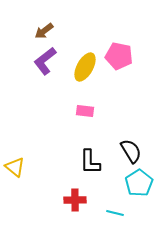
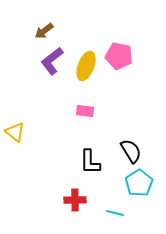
purple L-shape: moved 7 px right
yellow ellipse: moved 1 px right, 1 px up; rotated 8 degrees counterclockwise
yellow triangle: moved 35 px up
